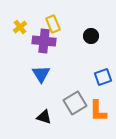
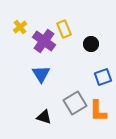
yellow rectangle: moved 11 px right, 5 px down
black circle: moved 8 px down
purple cross: rotated 30 degrees clockwise
